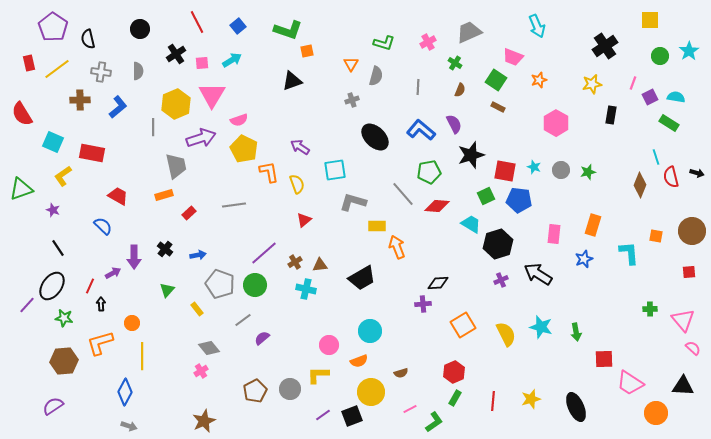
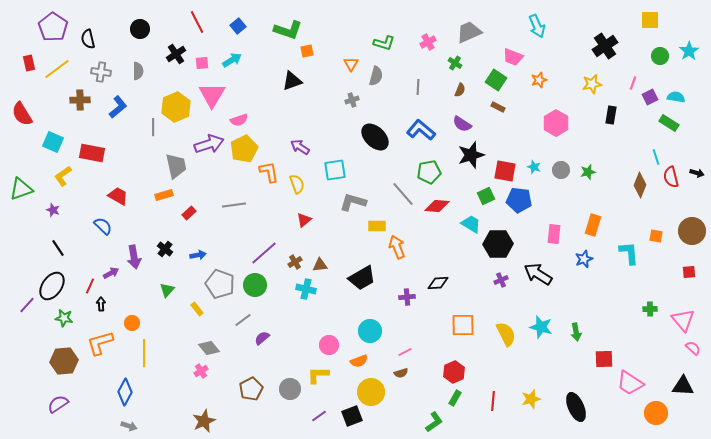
yellow hexagon at (176, 104): moved 3 px down
purple semicircle at (454, 124): moved 8 px right; rotated 150 degrees clockwise
purple arrow at (201, 138): moved 8 px right, 6 px down
yellow pentagon at (244, 149): rotated 20 degrees clockwise
black hexagon at (498, 244): rotated 16 degrees clockwise
purple arrow at (134, 257): rotated 10 degrees counterclockwise
purple arrow at (113, 273): moved 2 px left
purple cross at (423, 304): moved 16 px left, 7 px up
orange square at (463, 325): rotated 30 degrees clockwise
yellow line at (142, 356): moved 2 px right, 3 px up
brown pentagon at (255, 391): moved 4 px left, 2 px up
purple semicircle at (53, 406): moved 5 px right, 2 px up
pink line at (410, 409): moved 5 px left, 57 px up
purple line at (323, 415): moved 4 px left, 1 px down
